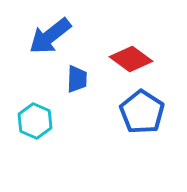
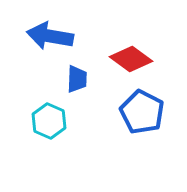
blue arrow: rotated 48 degrees clockwise
blue pentagon: rotated 6 degrees counterclockwise
cyan hexagon: moved 14 px right
